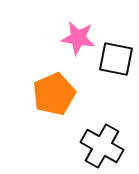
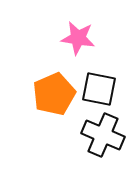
black square: moved 17 px left, 30 px down
black cross: moved 1 px right, 11 px up; rotated 6 degrees counterclockwise
